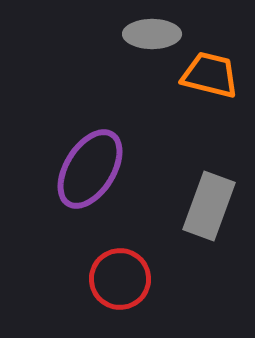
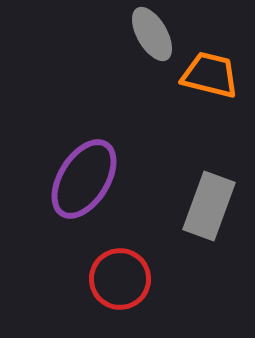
gray ellipse: rotated 60 degrees clockwise
purple ellipse: moved 6 px left, 10 px down
